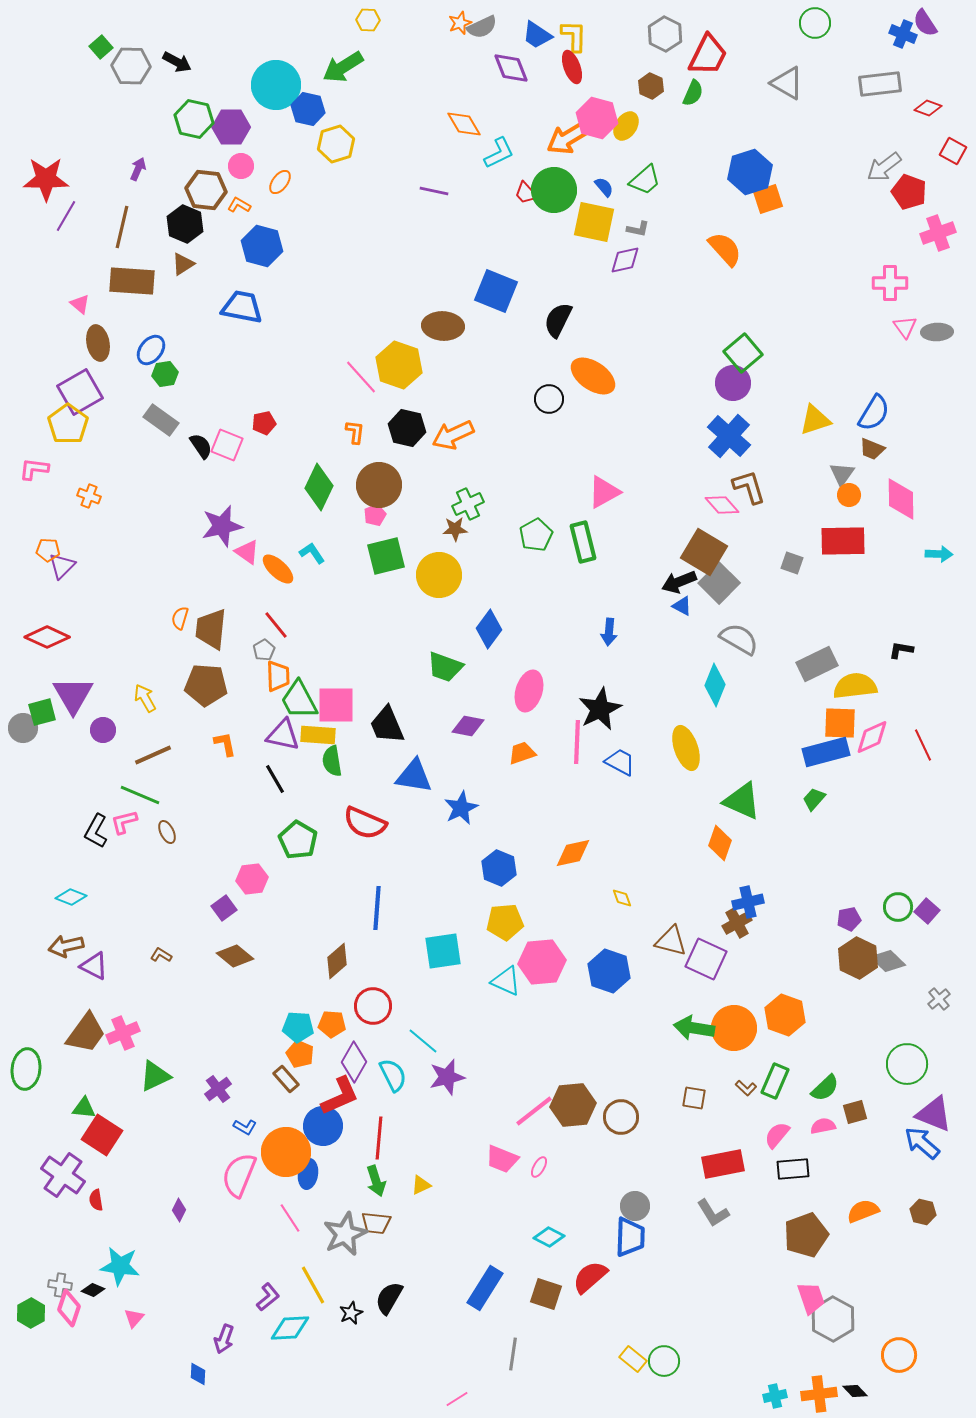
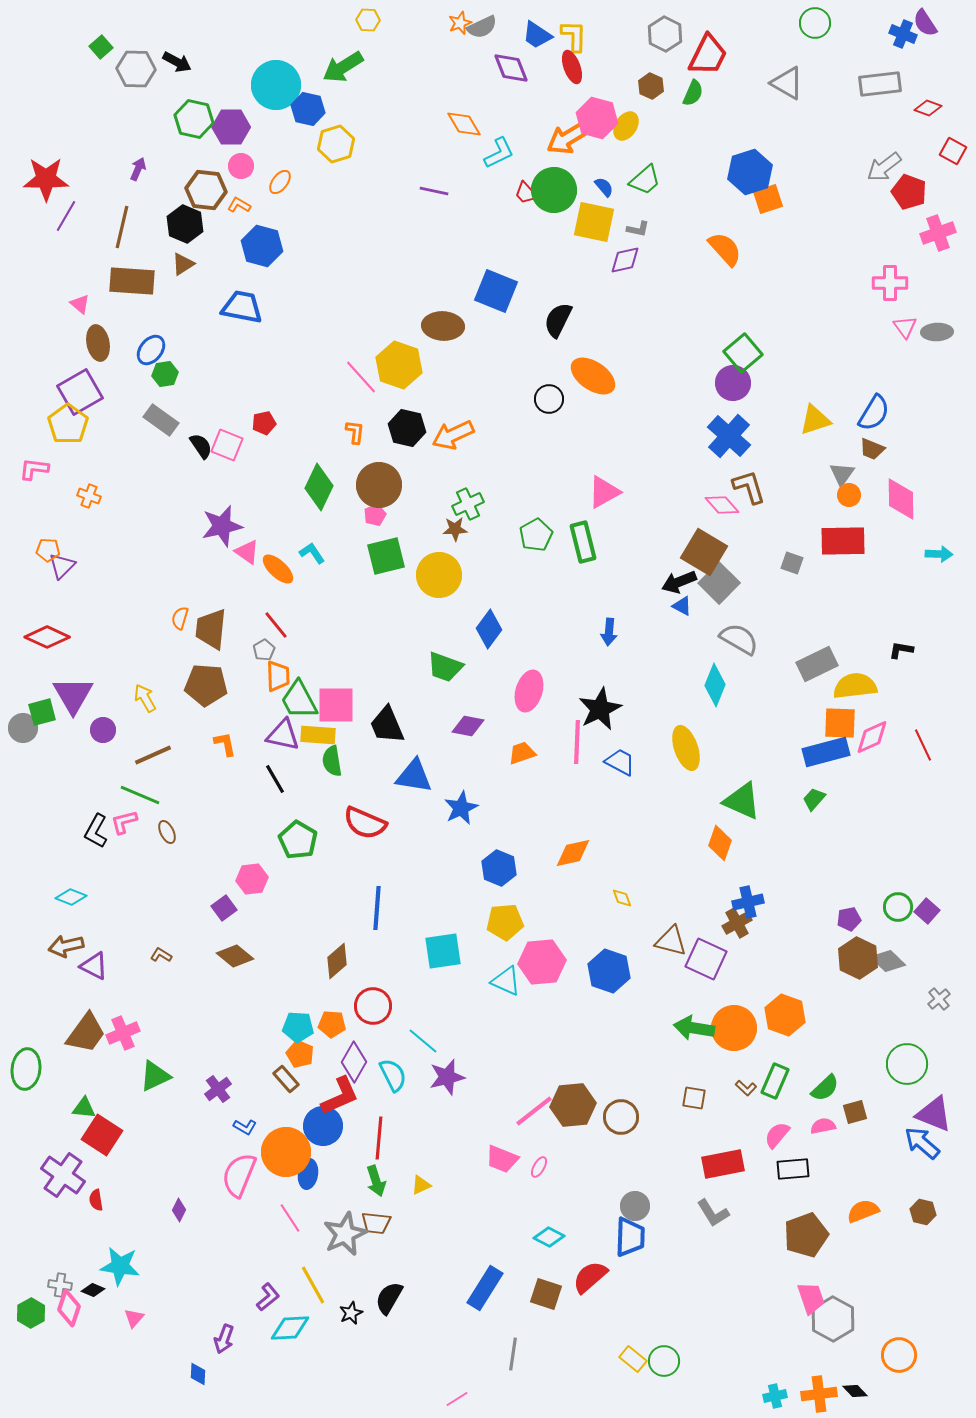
gray hexagon at (131, 66): moved 5 px right, 3 px down
